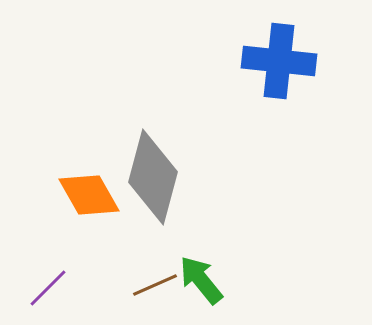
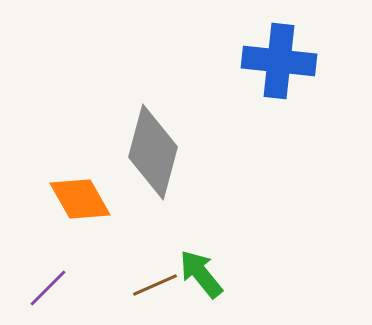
gray diamond: moved 25 px up
orange diamond: moved 9 px left, 4 px down
green arrow: moved 6 px up
